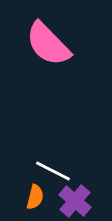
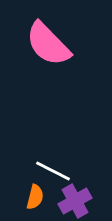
purple cross: rotated 20 degrees clockwise
